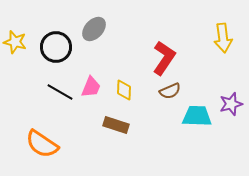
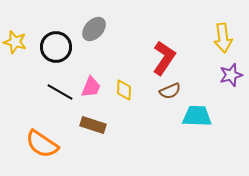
purple star: moved 29 px up
brown rectangle: moved 23 px left
